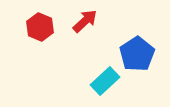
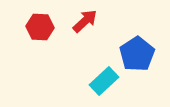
red hexagon: rotated 20 degrees counterclockwise
cyan rectangle: moved 1 px left
